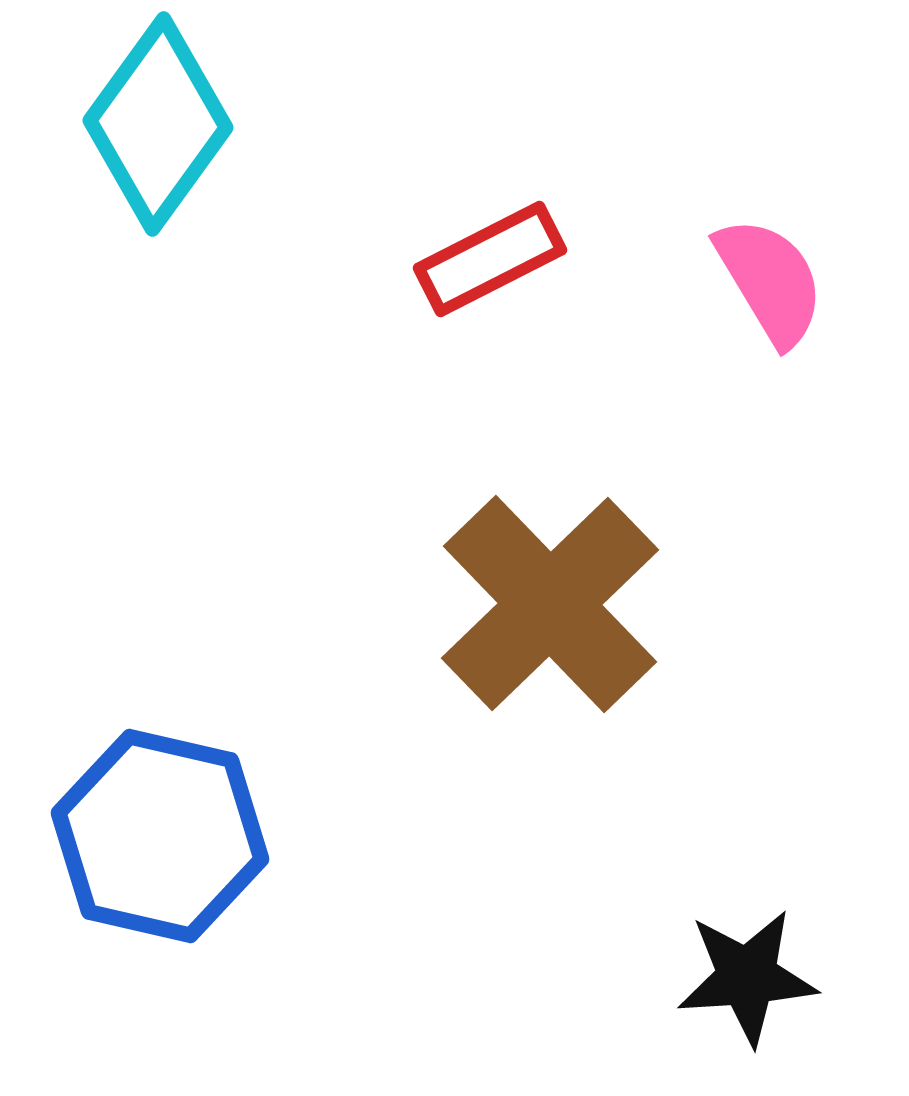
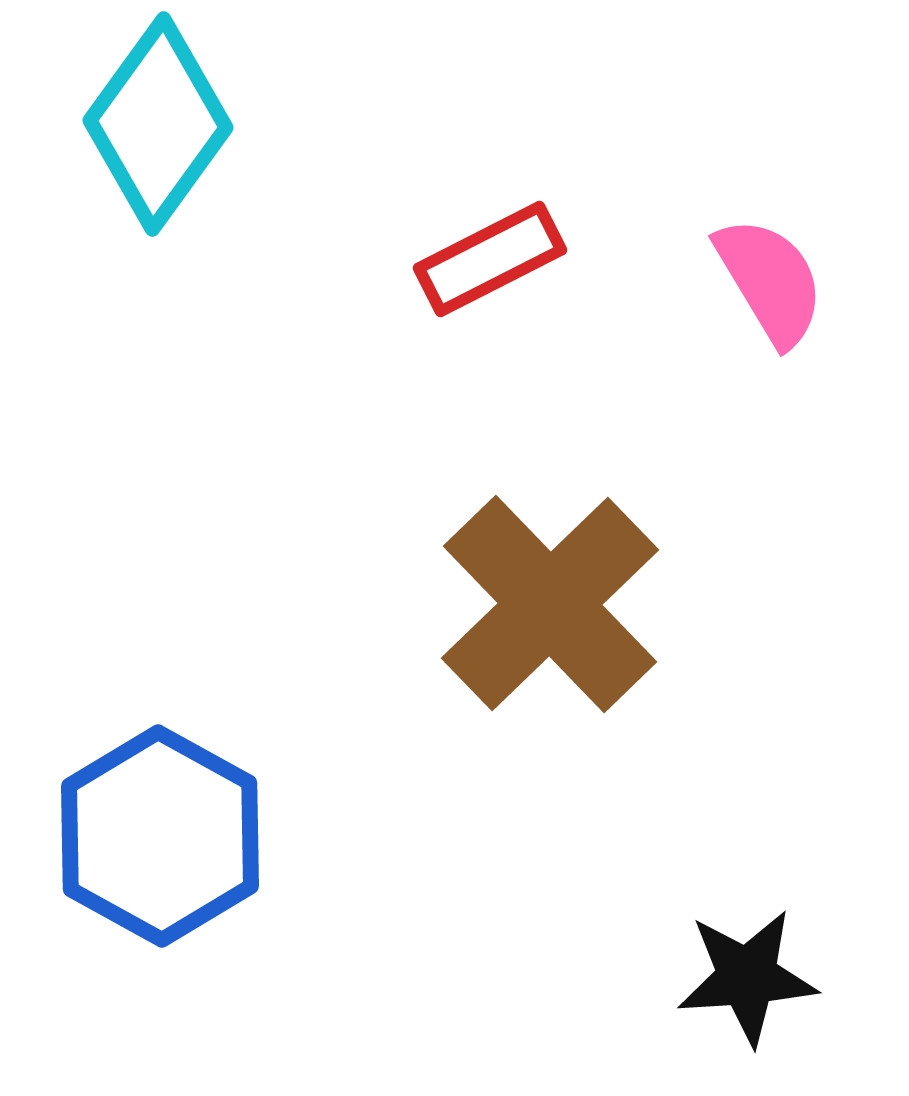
blue hexagon: rotated 16 degrees clockwise
